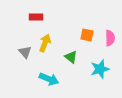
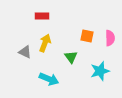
red rectangle: moved 6 px right, 1 px up
orange square: moved 1 px down
gray triangle: rotated 24 degrees counterclockwise
green triangle: rotated 16 degrees clockwise
cyan star: moved 2 px down
